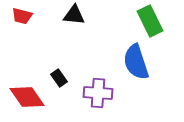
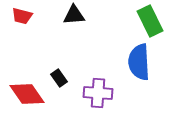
black triangle: rotated 10 degrees counterclockwise
blue semicircle: moved 3 px right; rotated 15 degrees clockwise
red diamond: moved 3 px up
